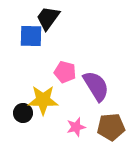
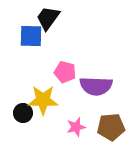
purple semicircle: rotated 124 degrees clockwise
